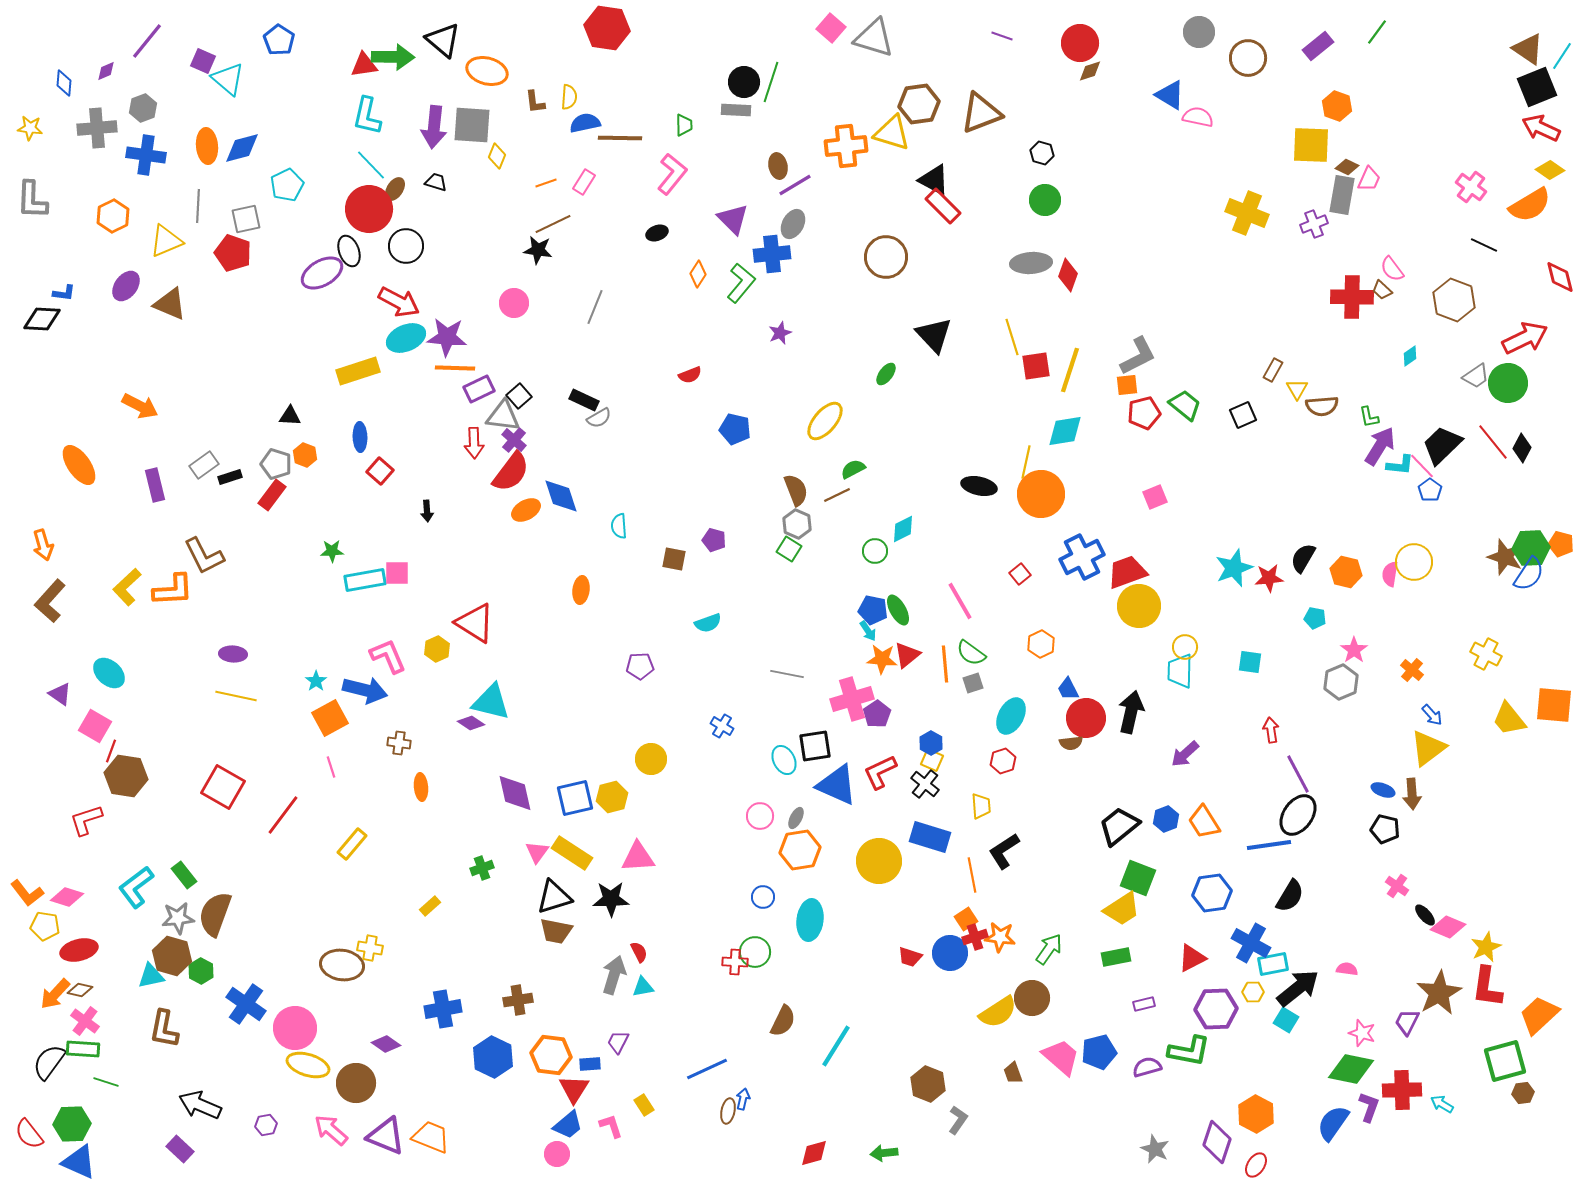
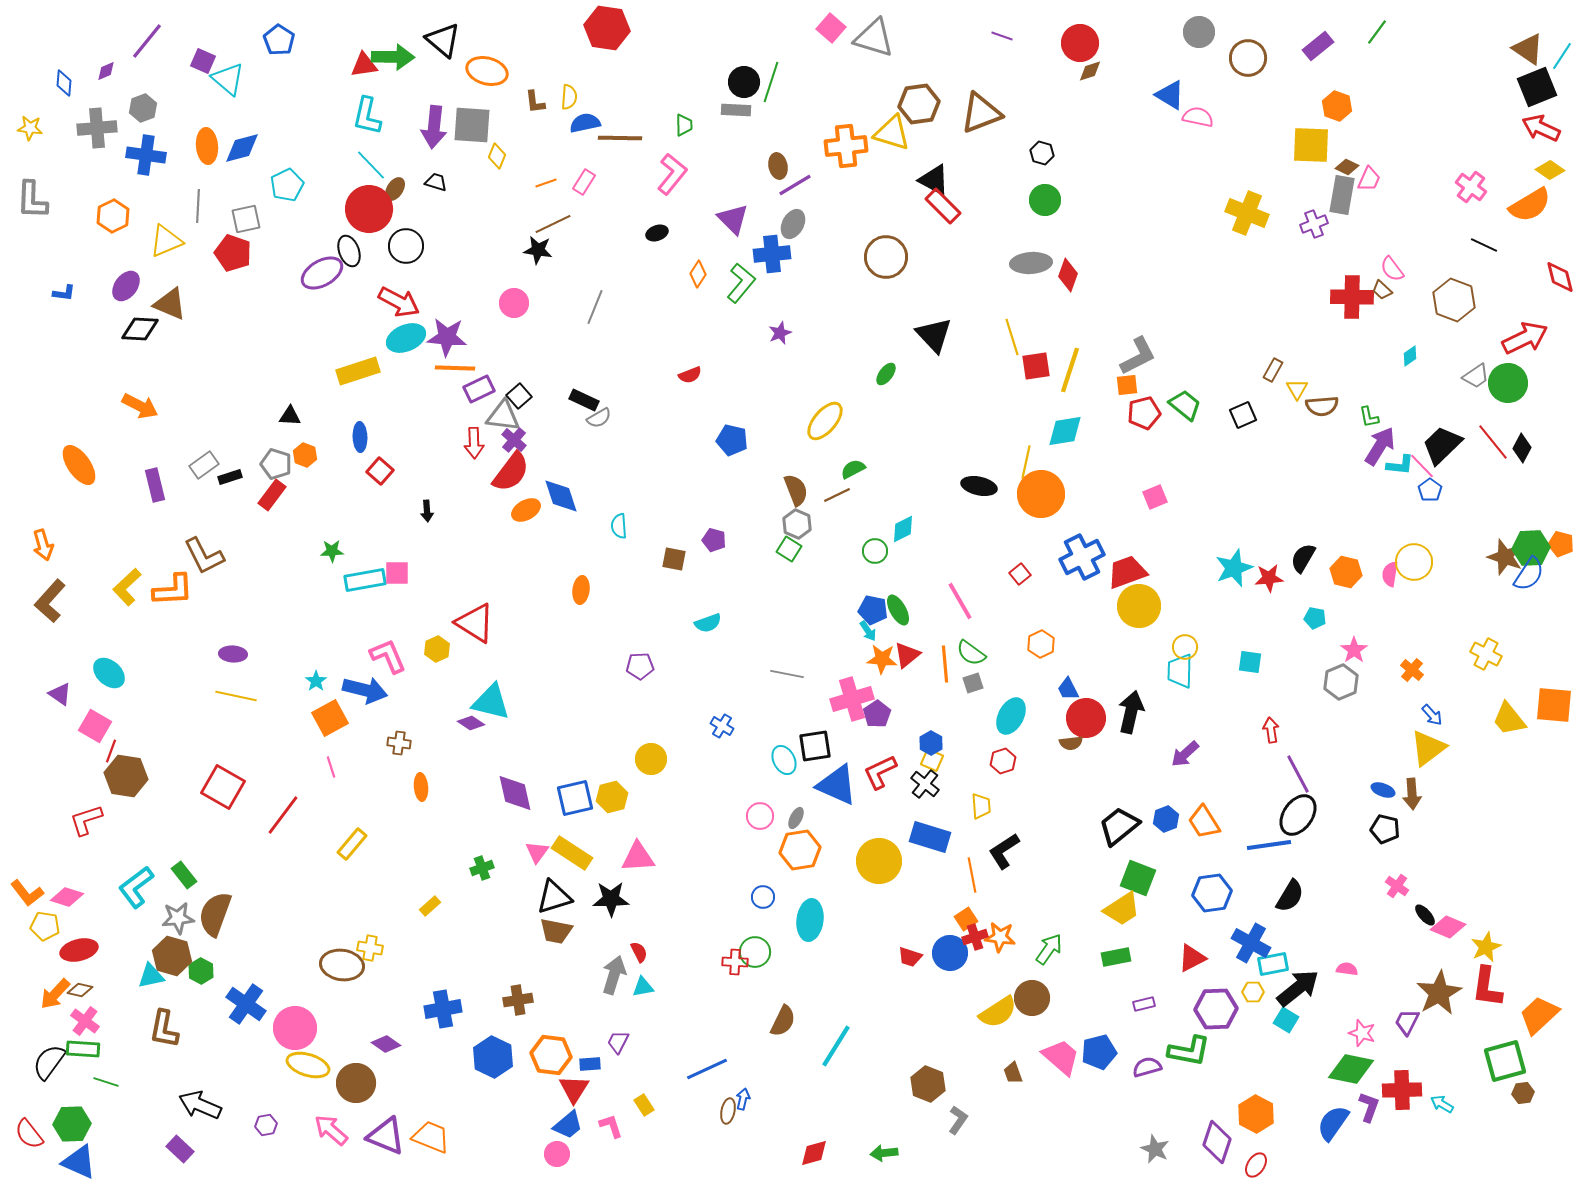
black diamond at (42, 319): moved 98 px right, 10 px down
blue pentagon at (735, 429): moved 3 px left, 11 px down
